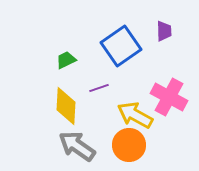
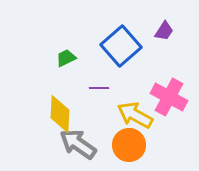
purple trapezoid: rotated 35 degrees clockwise
blue square: rotated 6 degrees counterclockwise
green trapezoid: moved 2 px up
purple line: rotated 18 degrees clockwise
yellow diamond: moved 6 px left, 8 px down
gray arrow: moved 1 px right, 2 px up
